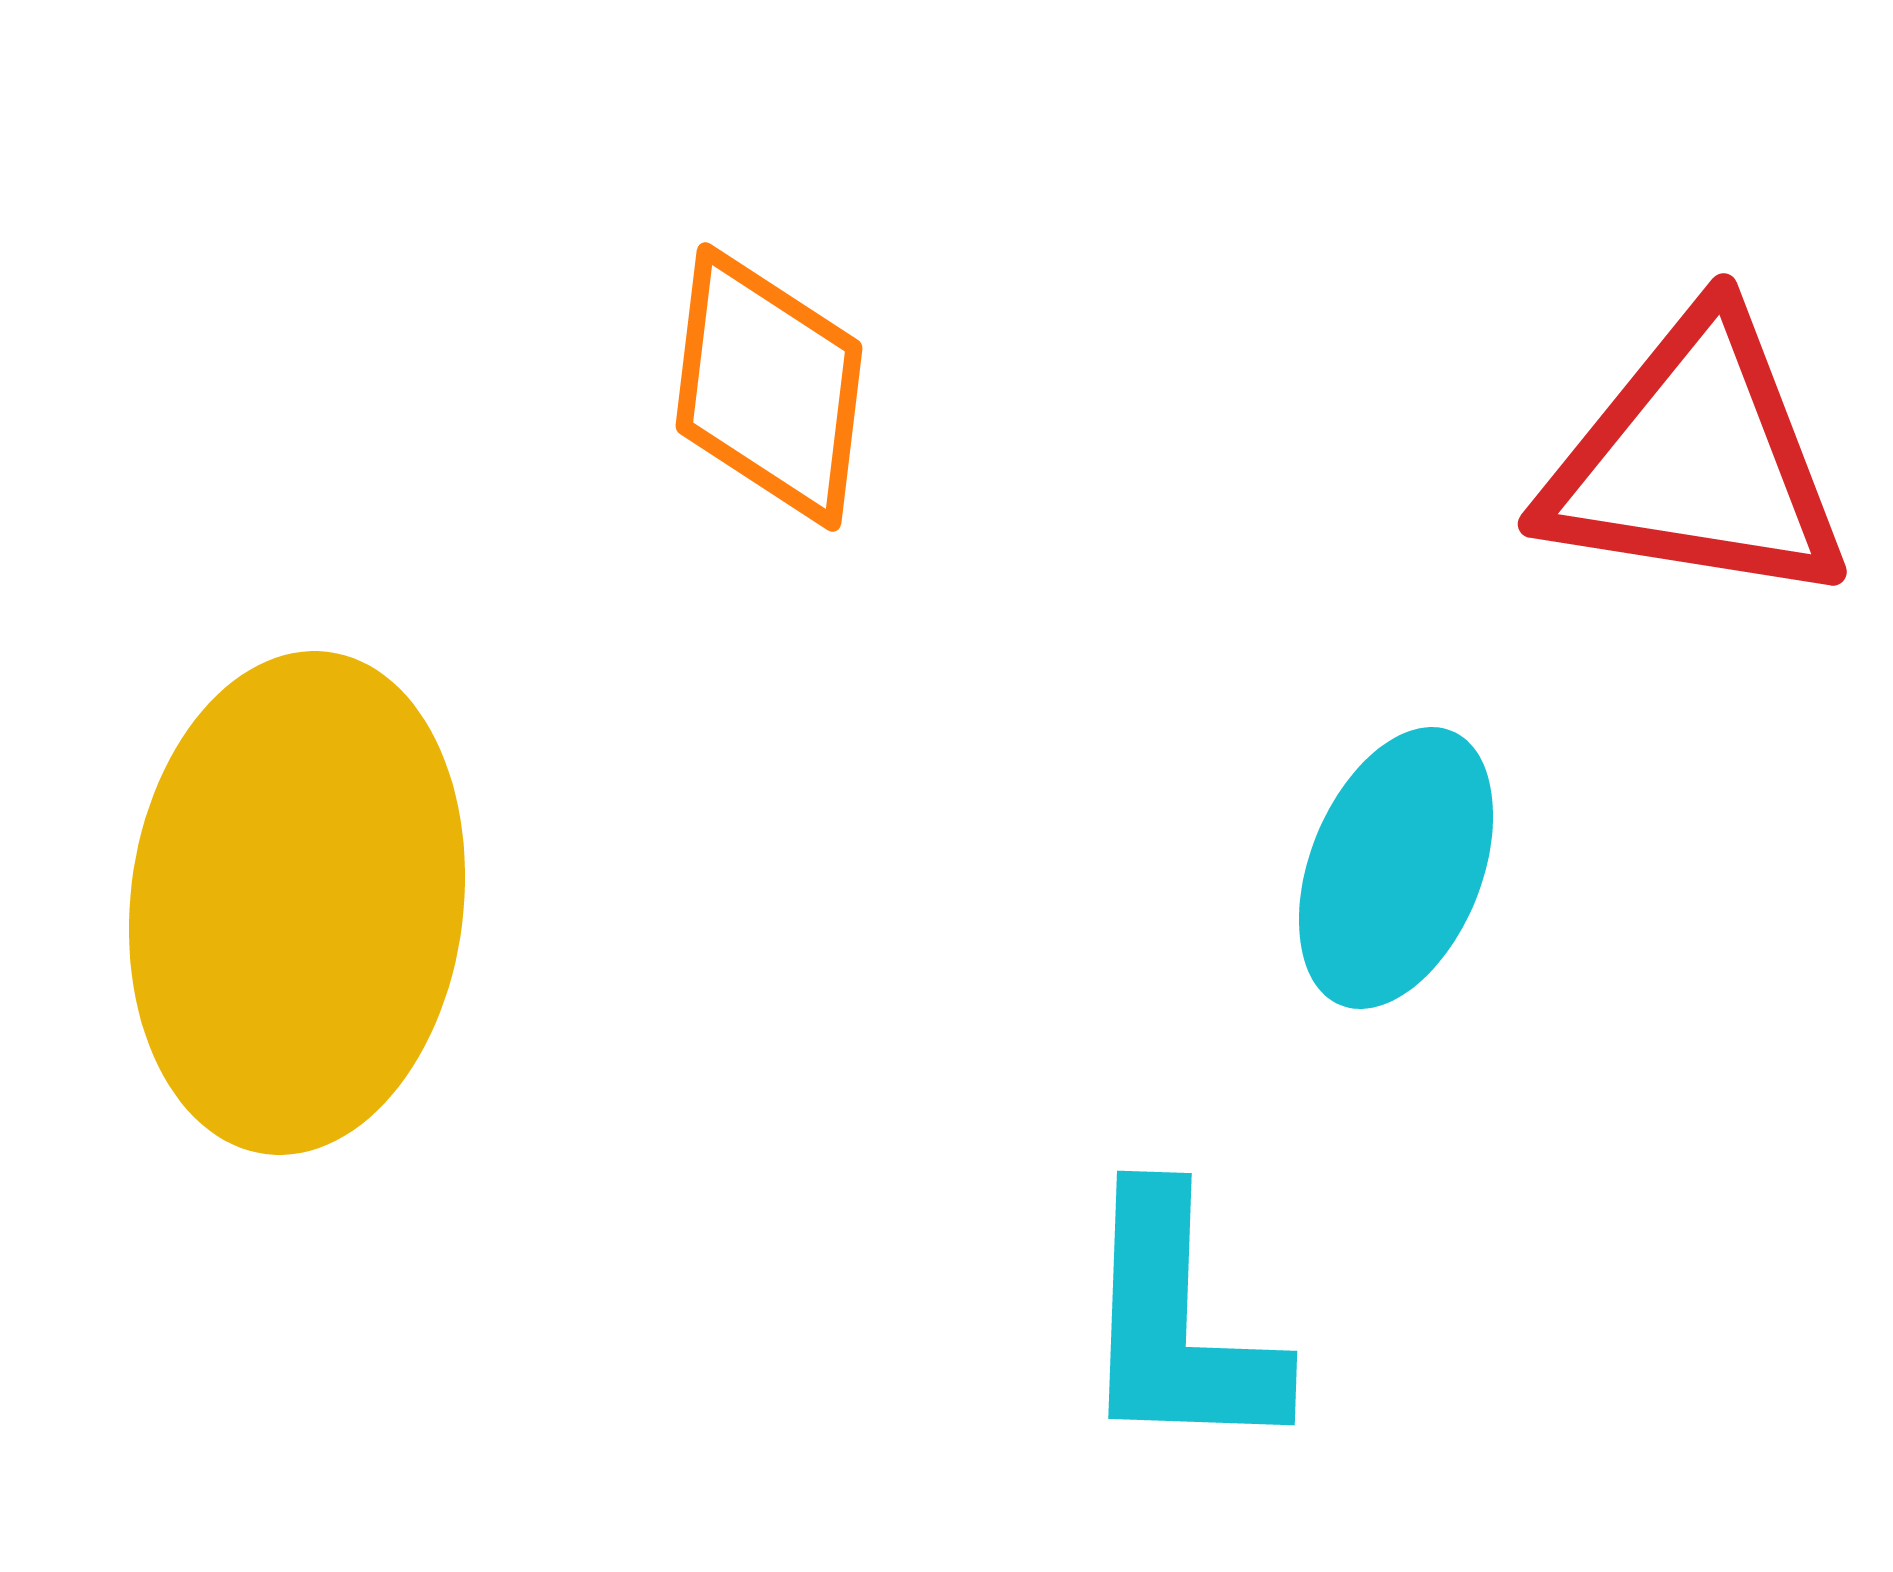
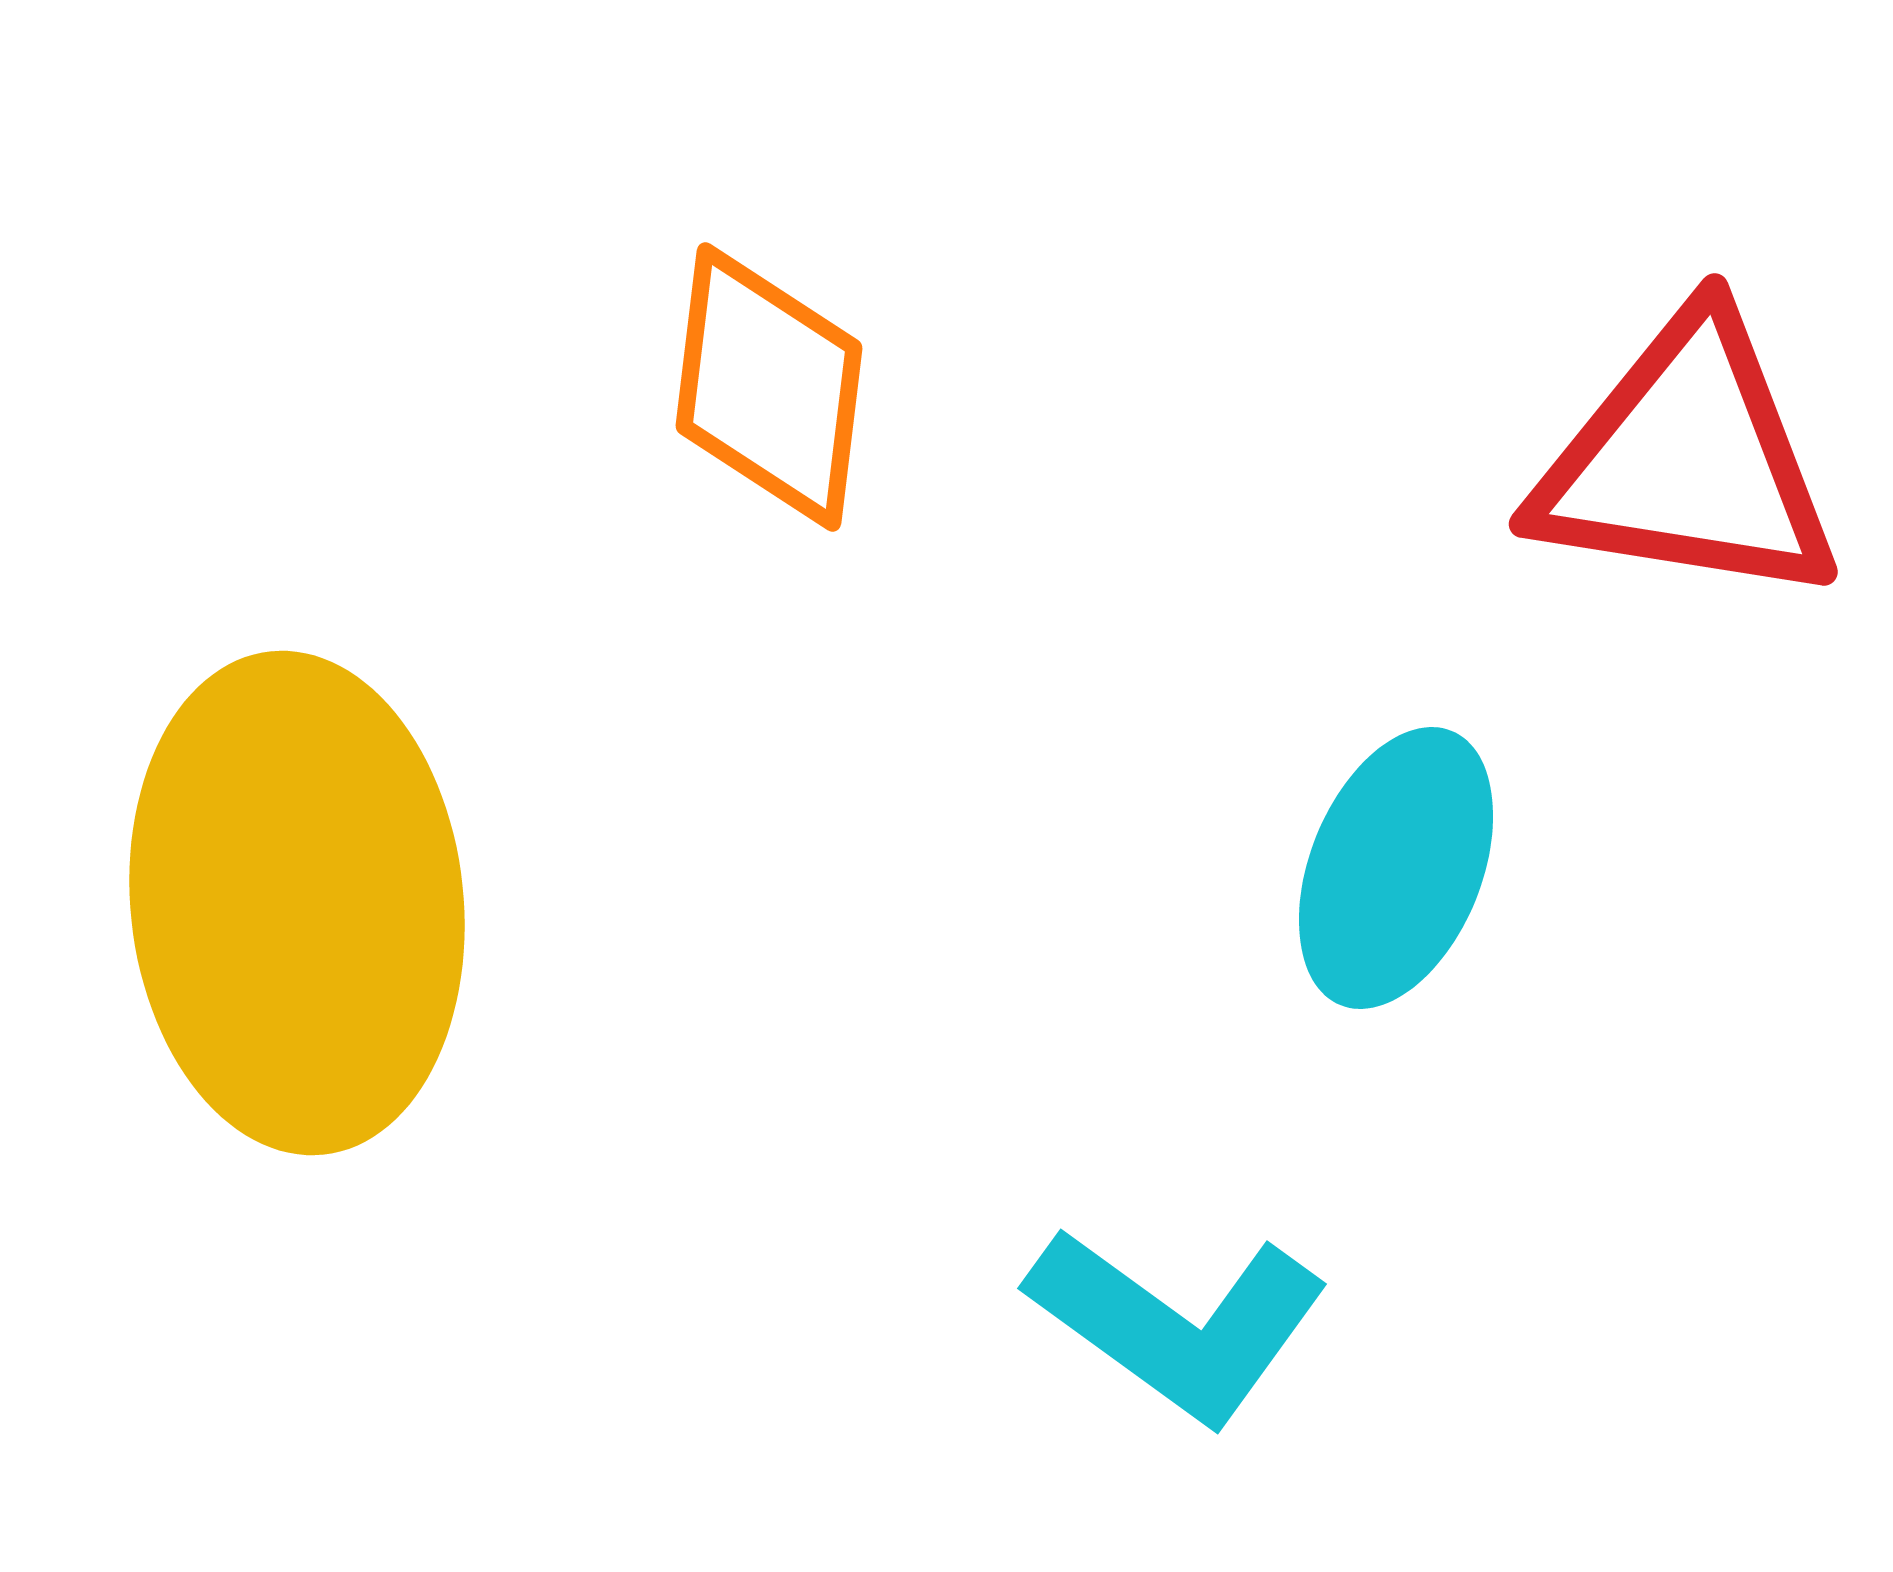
red triangle: moved 9 px left
yellow ellipse: rotated 13 degrees counterclockwise
cyan L-shape: rotated 56 degrees counterclockwise
